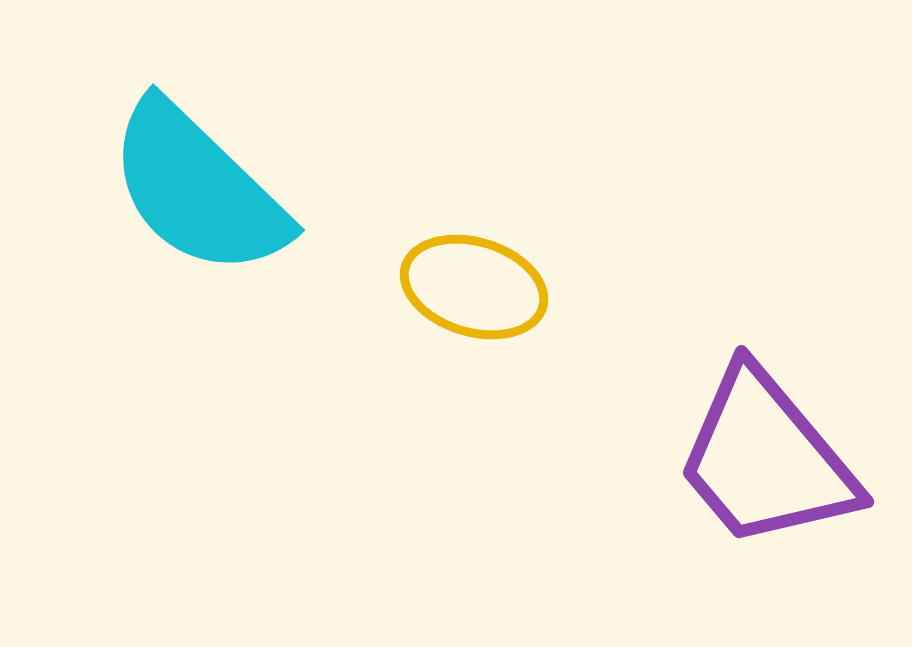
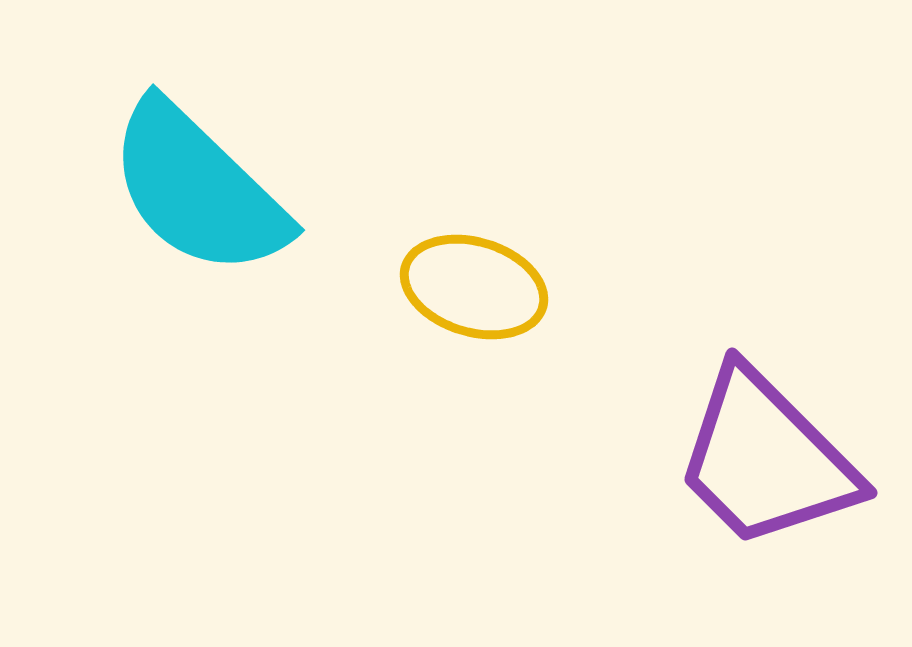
purple trapezoid: rotated 5 degrees counterclockwise
